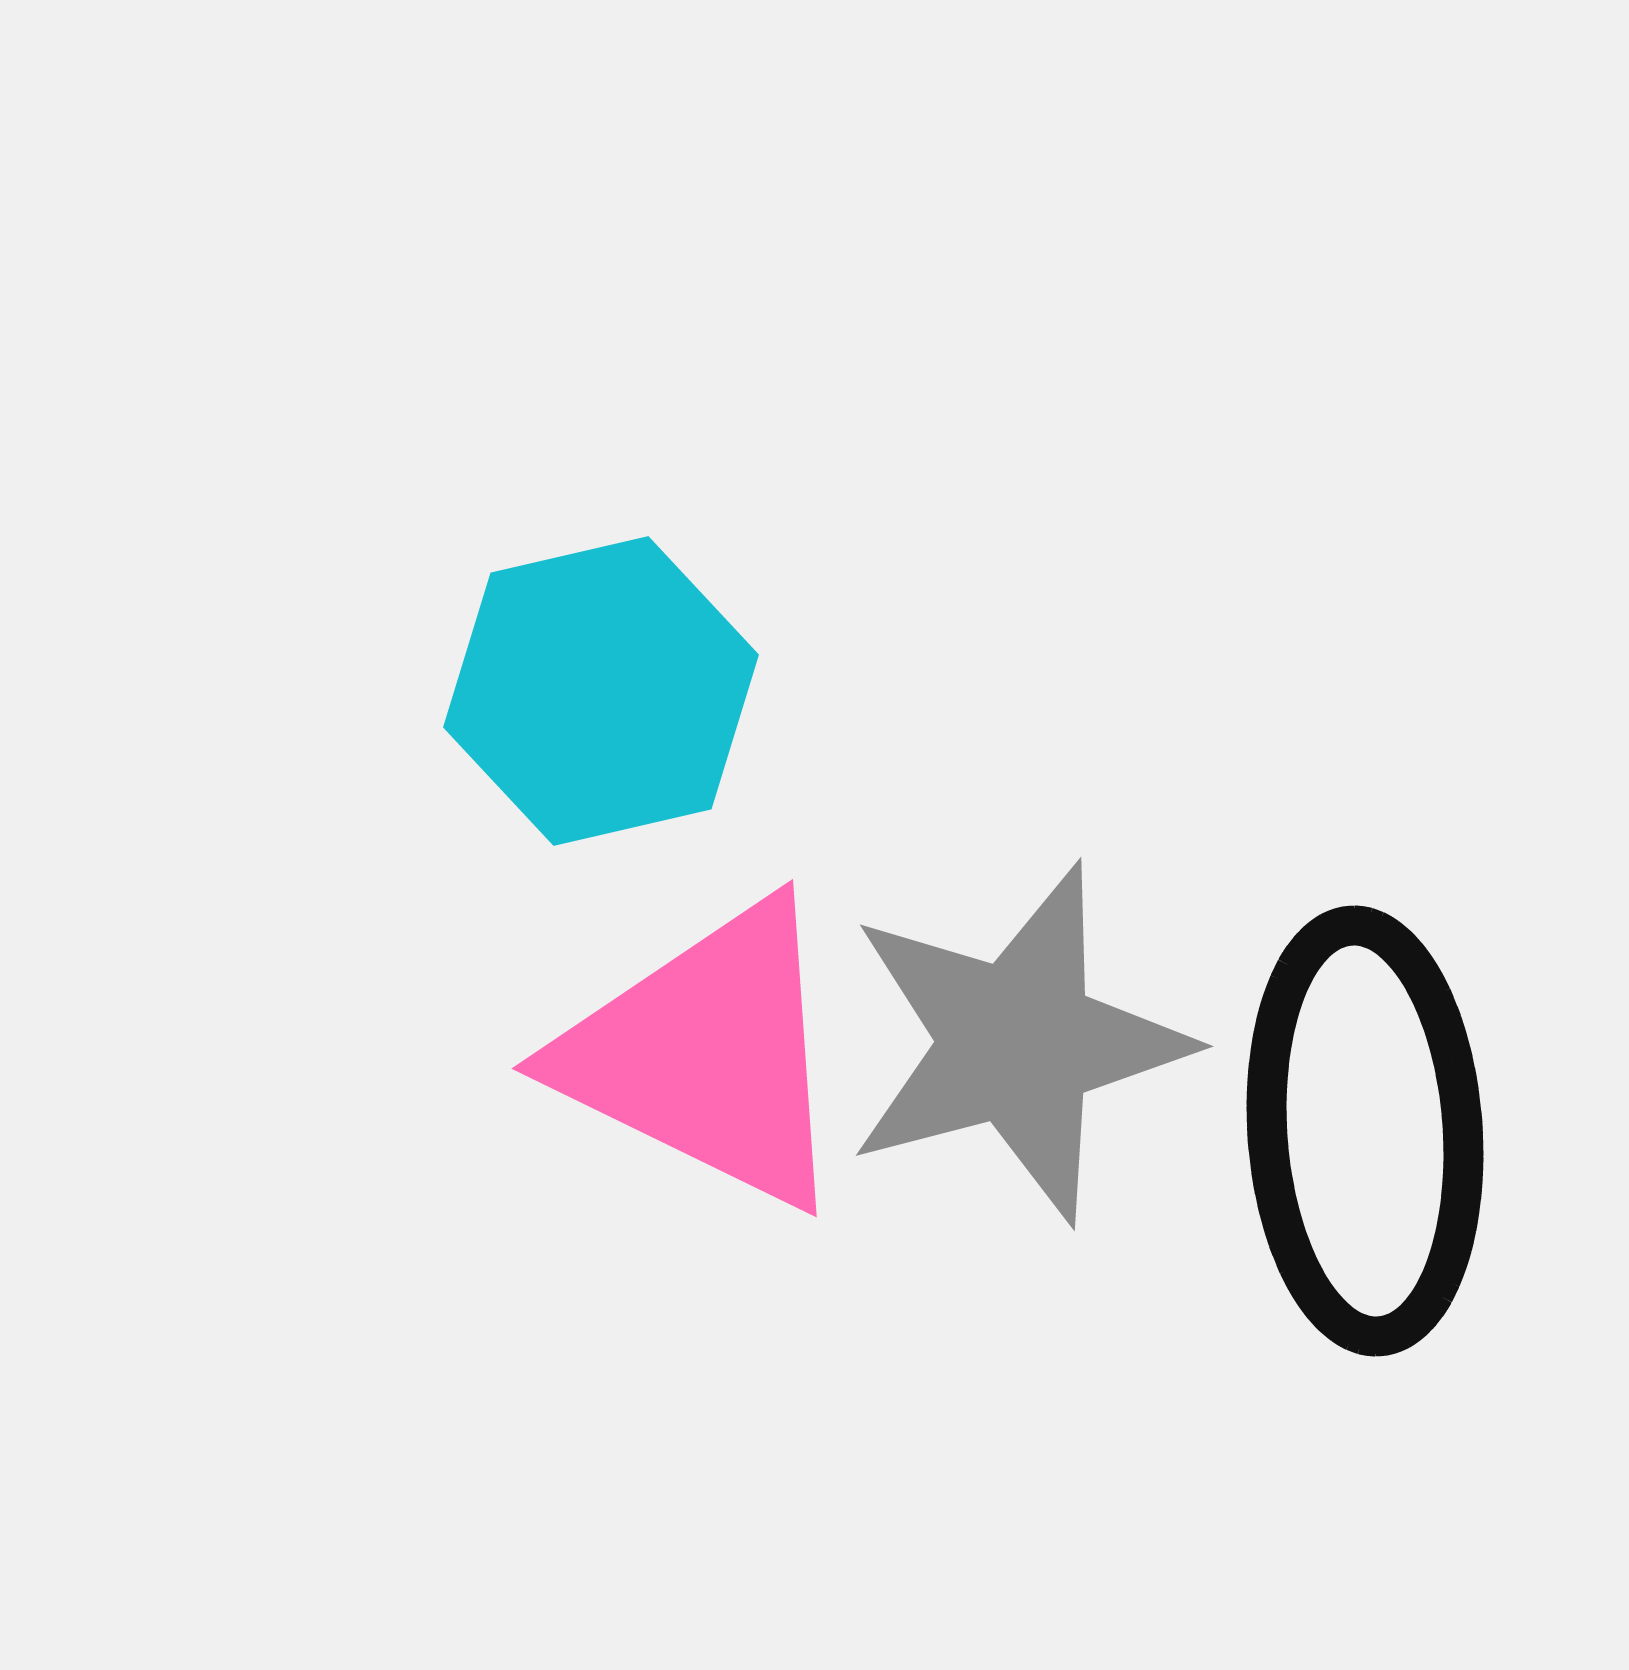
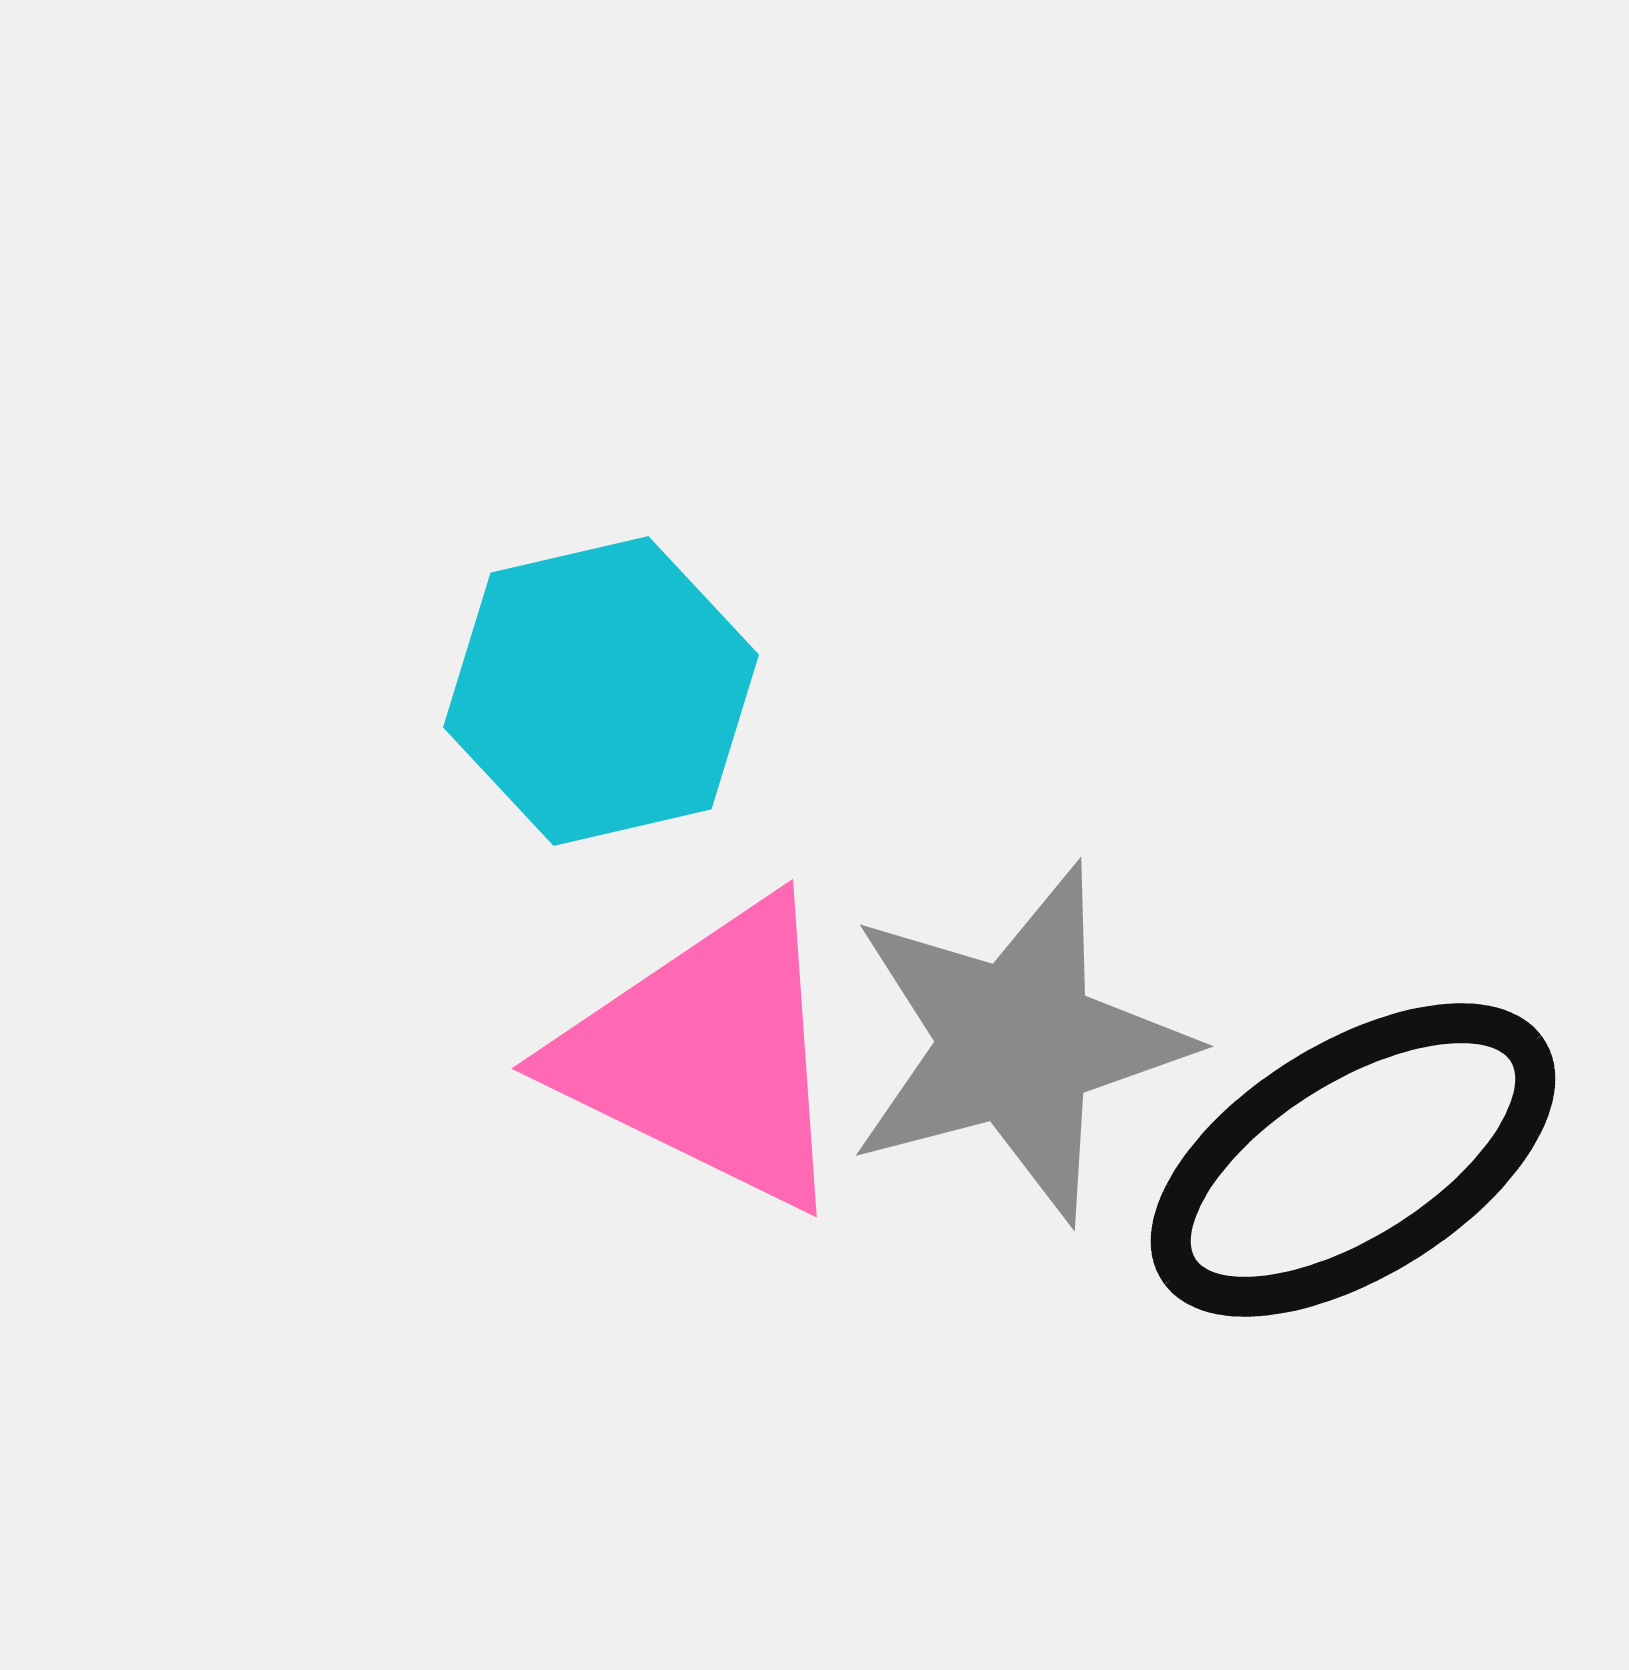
black ellipse: moved 12 px left, 29 px down; rotated 62 degrees clockwise
